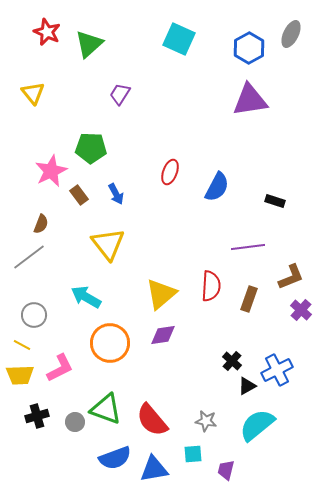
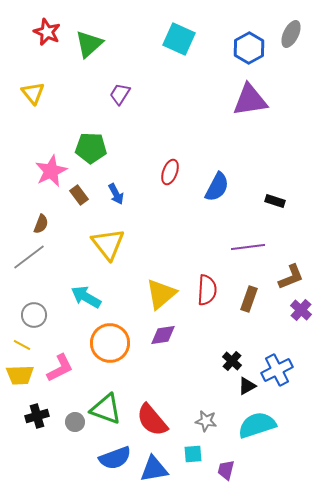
red semicircle at (211, 286): moved 4 px left, 4 px down
cyan semicircle at (257, 425): rotated 21 degrees clockwise
